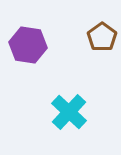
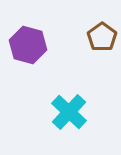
purple hexagon: rotated 6 degrees clockwise
